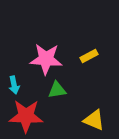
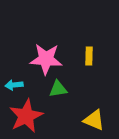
yellow rectangle: rotated 60 degrees counterclockwise
cyan arrow: rotated 96 degrees clockwise
green triangle: moved 1 px right, 1 px up
red star: rotated 28 degrees counterclockwise
